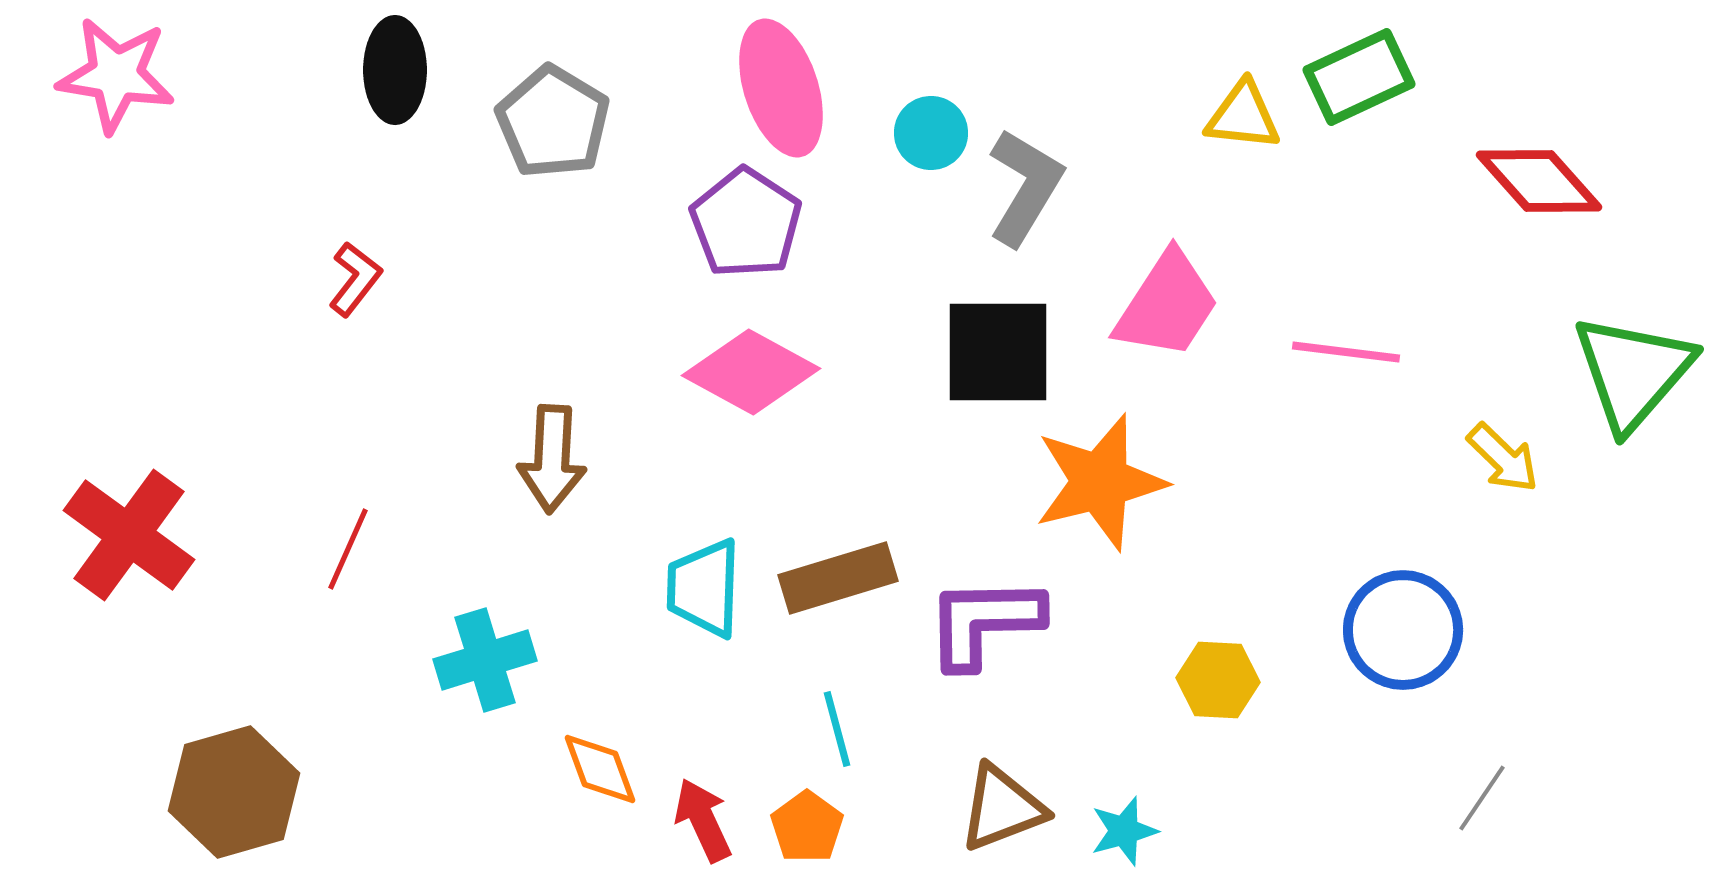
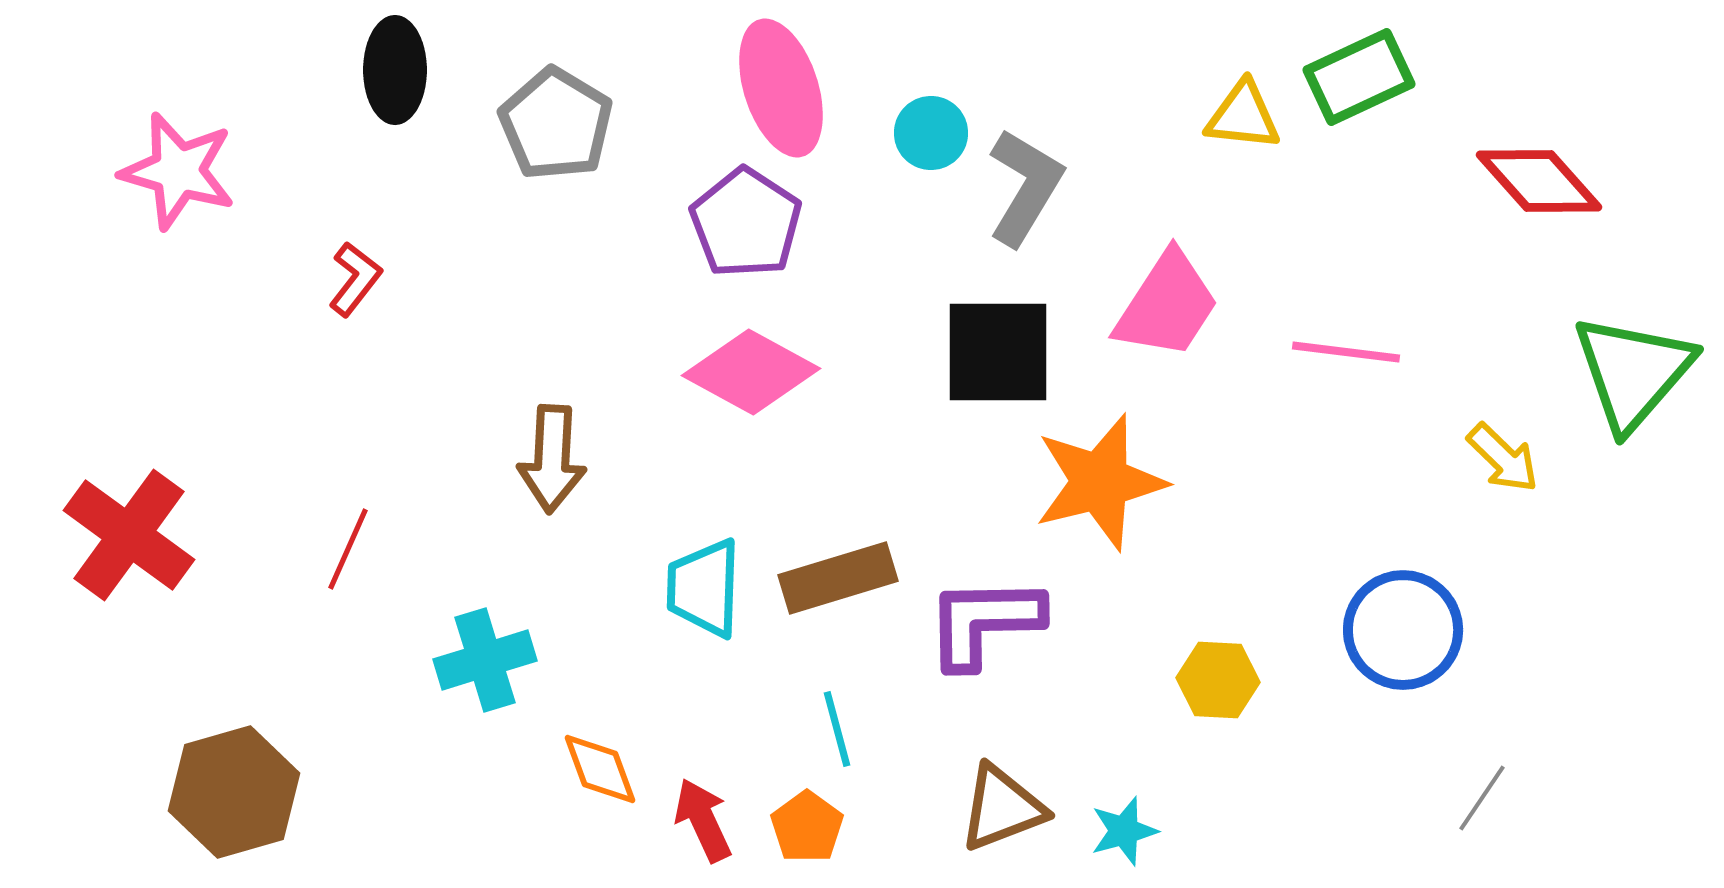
pink star: moved 62 px right, 96 px down; rotated 7 degrees clockwise
gray pentagon: moved 3 px right, 2 px down
